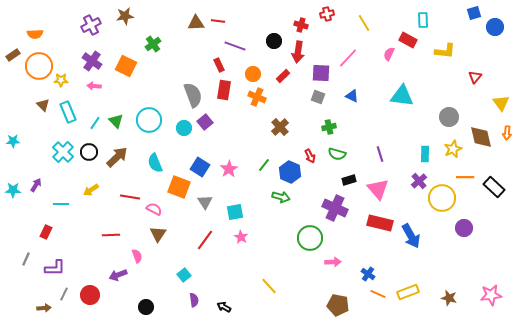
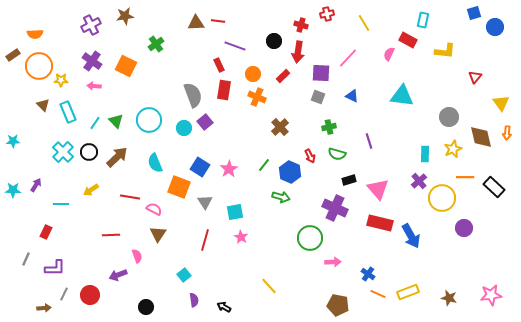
cyan rectangle at (423, 20): rotated 14 degrees clockwise
green cross at (153, 44): moved 3 px right
purple line at (380, 154): moved 11 px left, 13 px up
red line at (205, 240): rotated 20 degrees counterclockwise
